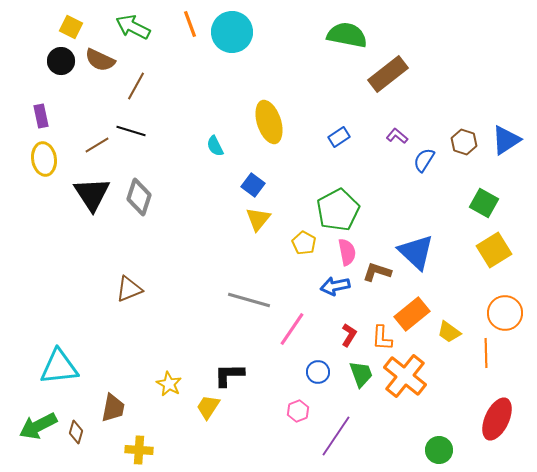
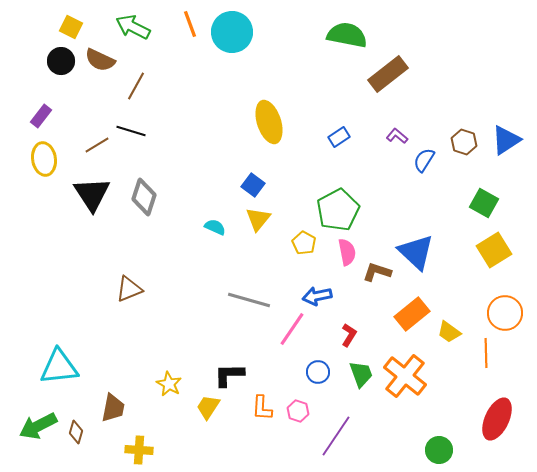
purple rectangle at (41, 116): rotated 50 degrees clockwise
cyan semicircle at (215, 146): moved 81 px down; rotated 140 degrees clockwise
gray diamond at (139, 197): moved 5 px right
blue arrow at (335, 286): moved 18 px left, 10 px down
orange L-shape at (382, 338): moved 120 px left, 70 px down
pink hexagon at (298, 411): rotated 20 degrees counterclockwise
